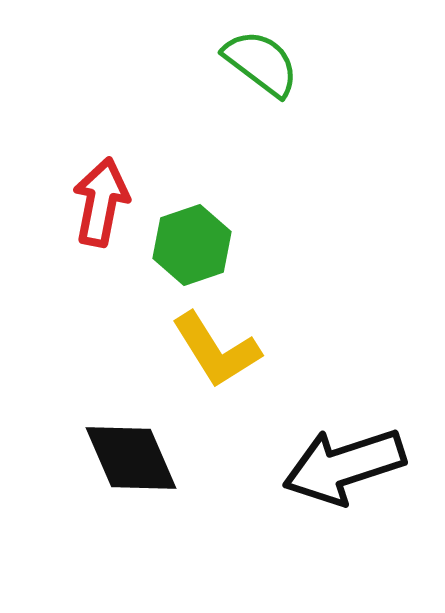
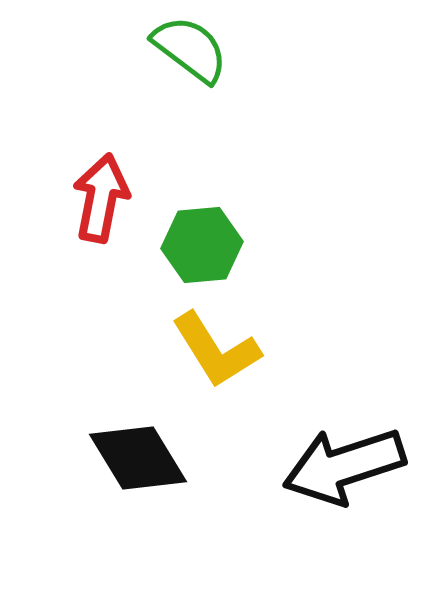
green semicircle: moved 71 px left, 14 px up
red arrow: moved 4 px up
green hexagon: moved 10 px right; rotated 14 degrees clockwise
black diamond: moved 7 px right; rotated 8 degrees counterclockwise
